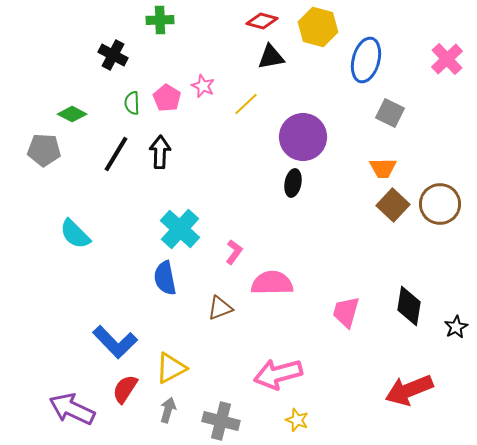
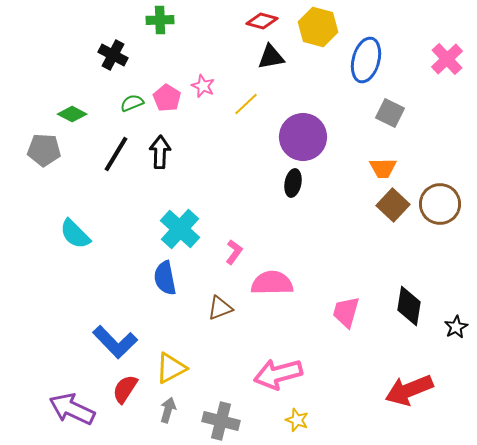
green semicircle: rotated 70 degrees clockwise
